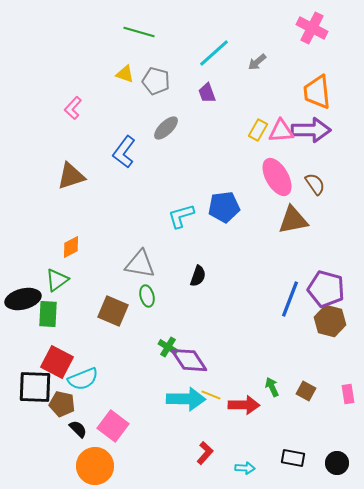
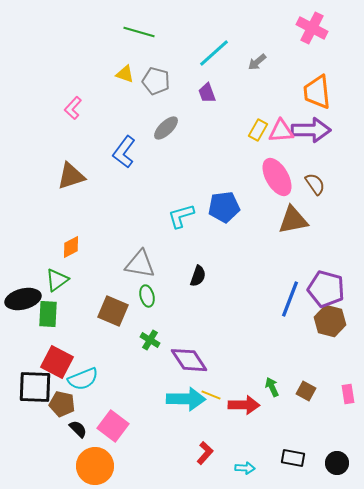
green cross at (168, 347): moved 18 px left, 7 px up
